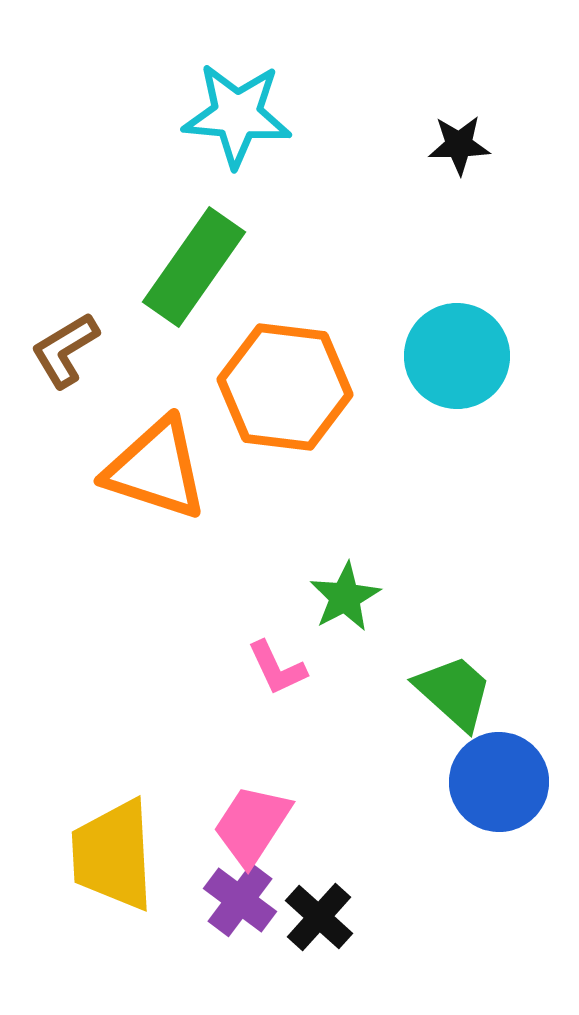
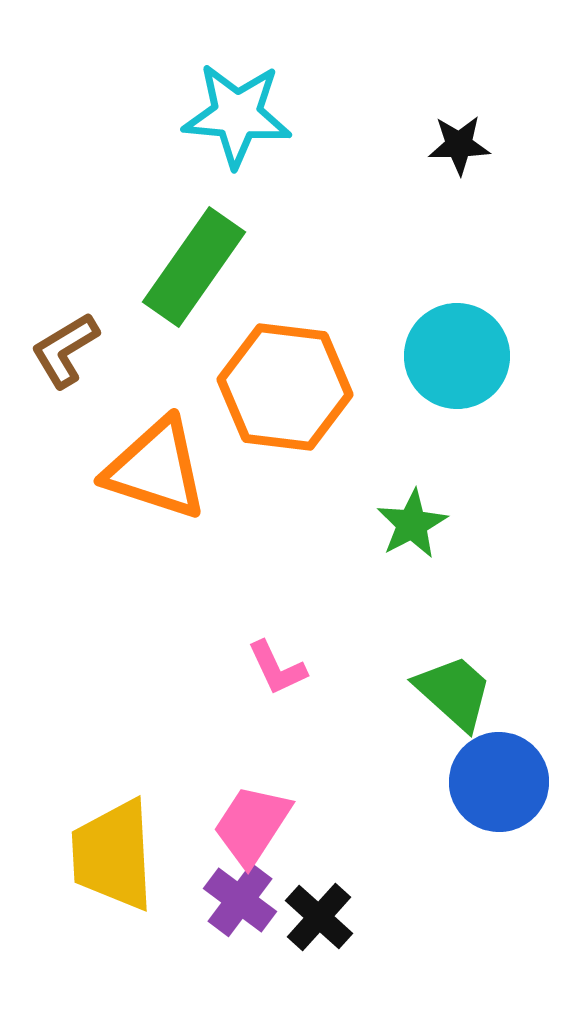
green star: moved 67 px right, 73 px up
